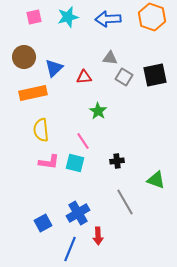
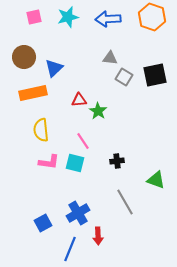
red triangle: moved 5 px left, 23 px down
